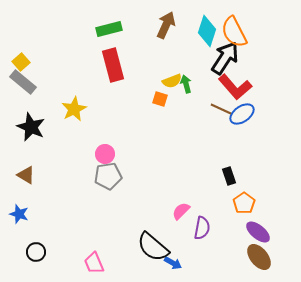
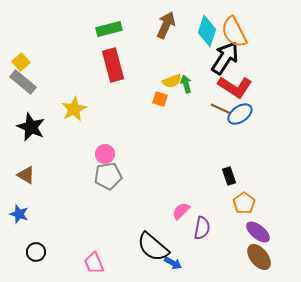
red L-shape: rotated 16 degrees counterclockwise
blue ellipse: moved 2 px left
